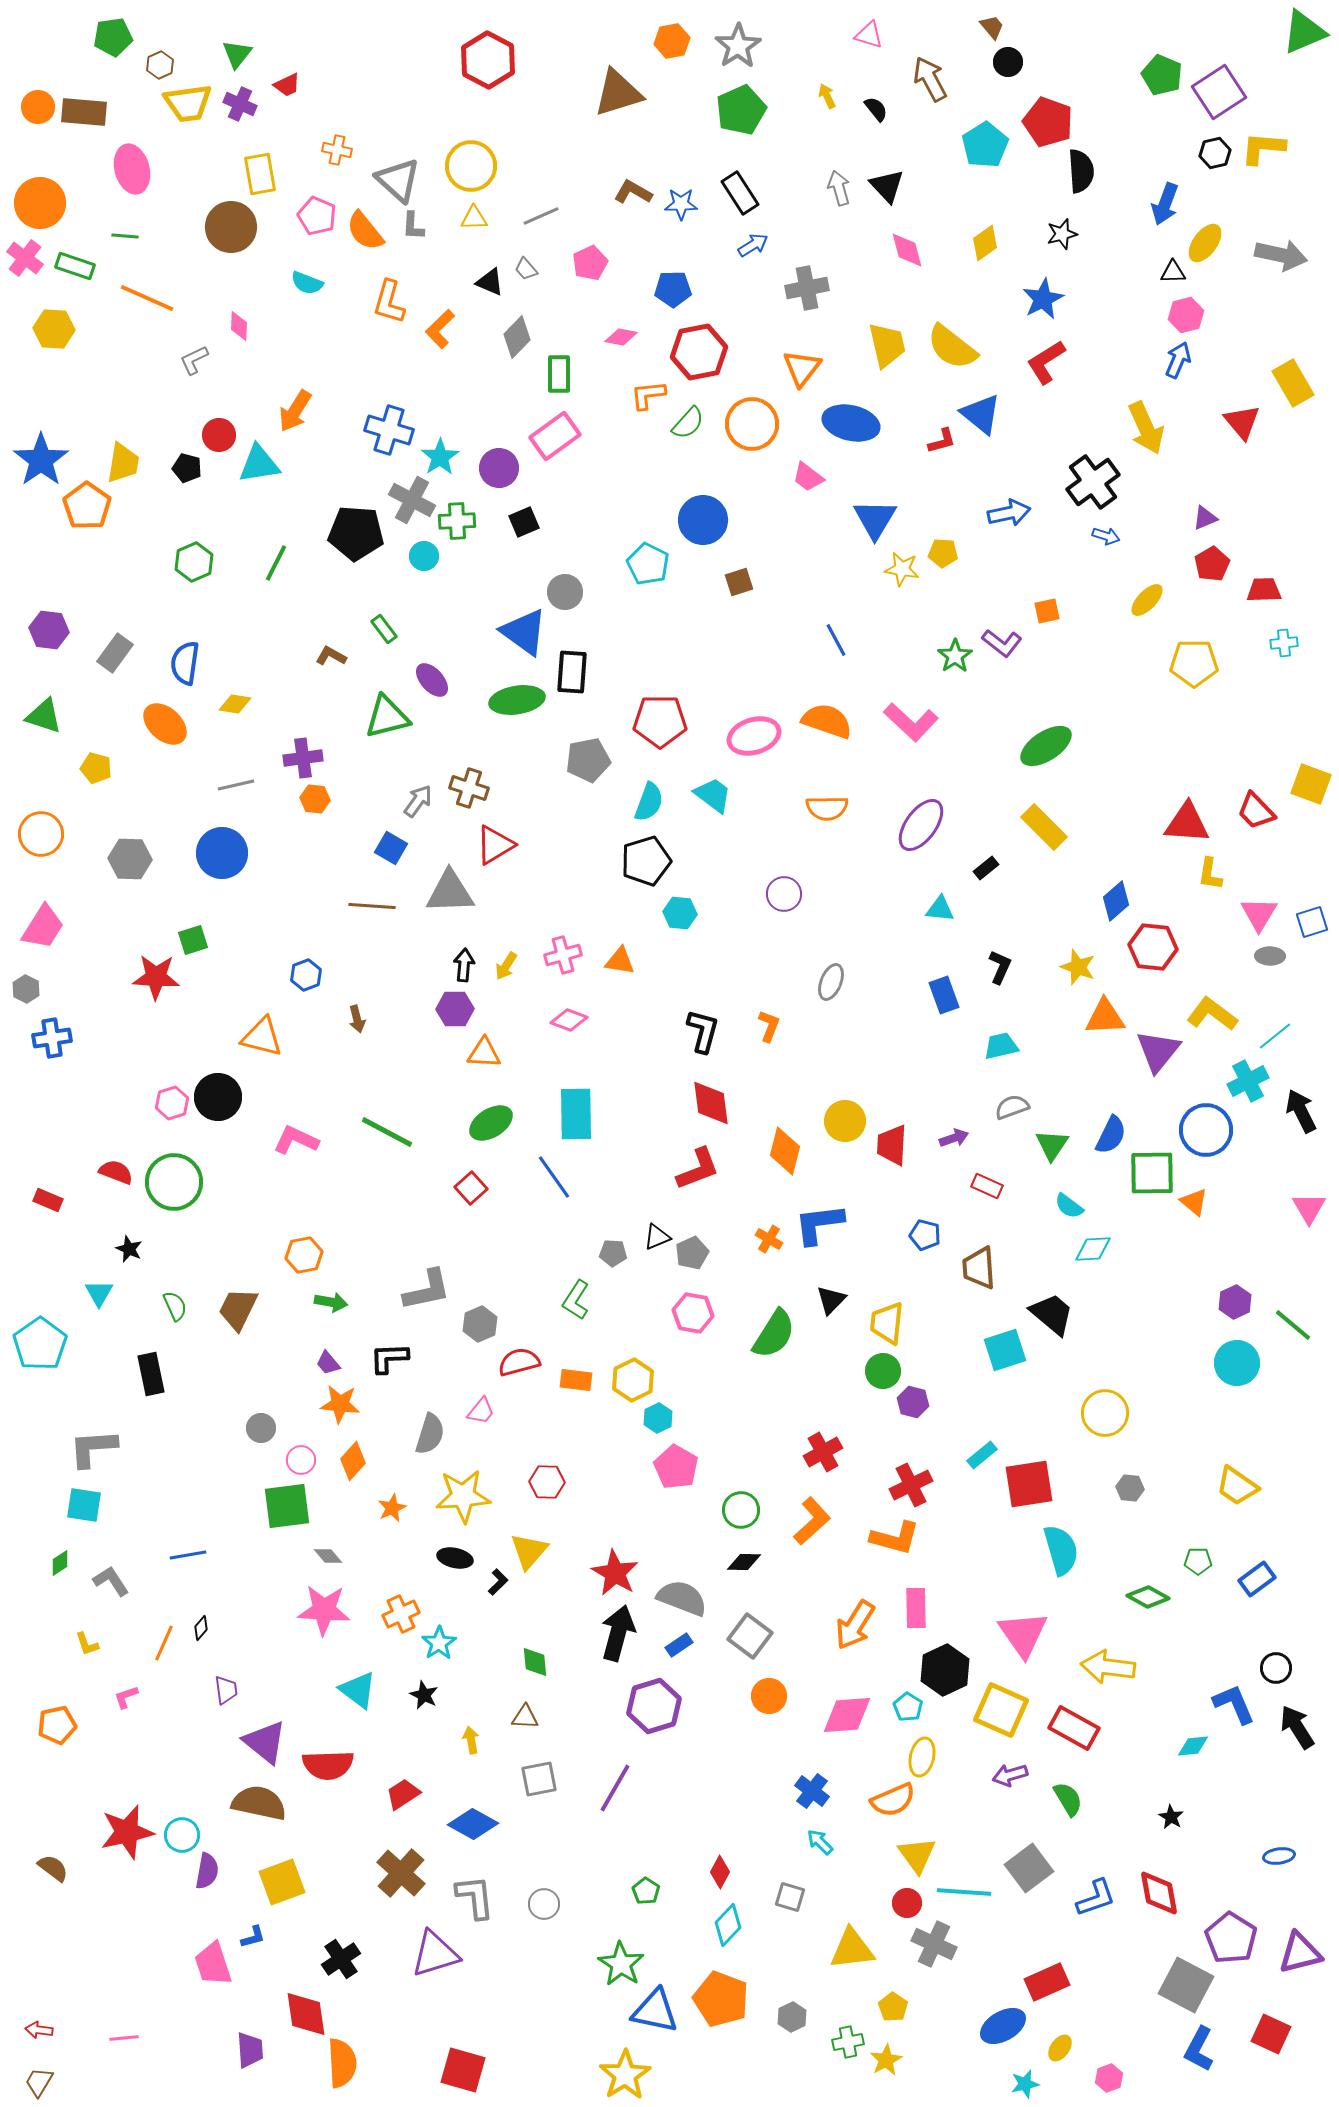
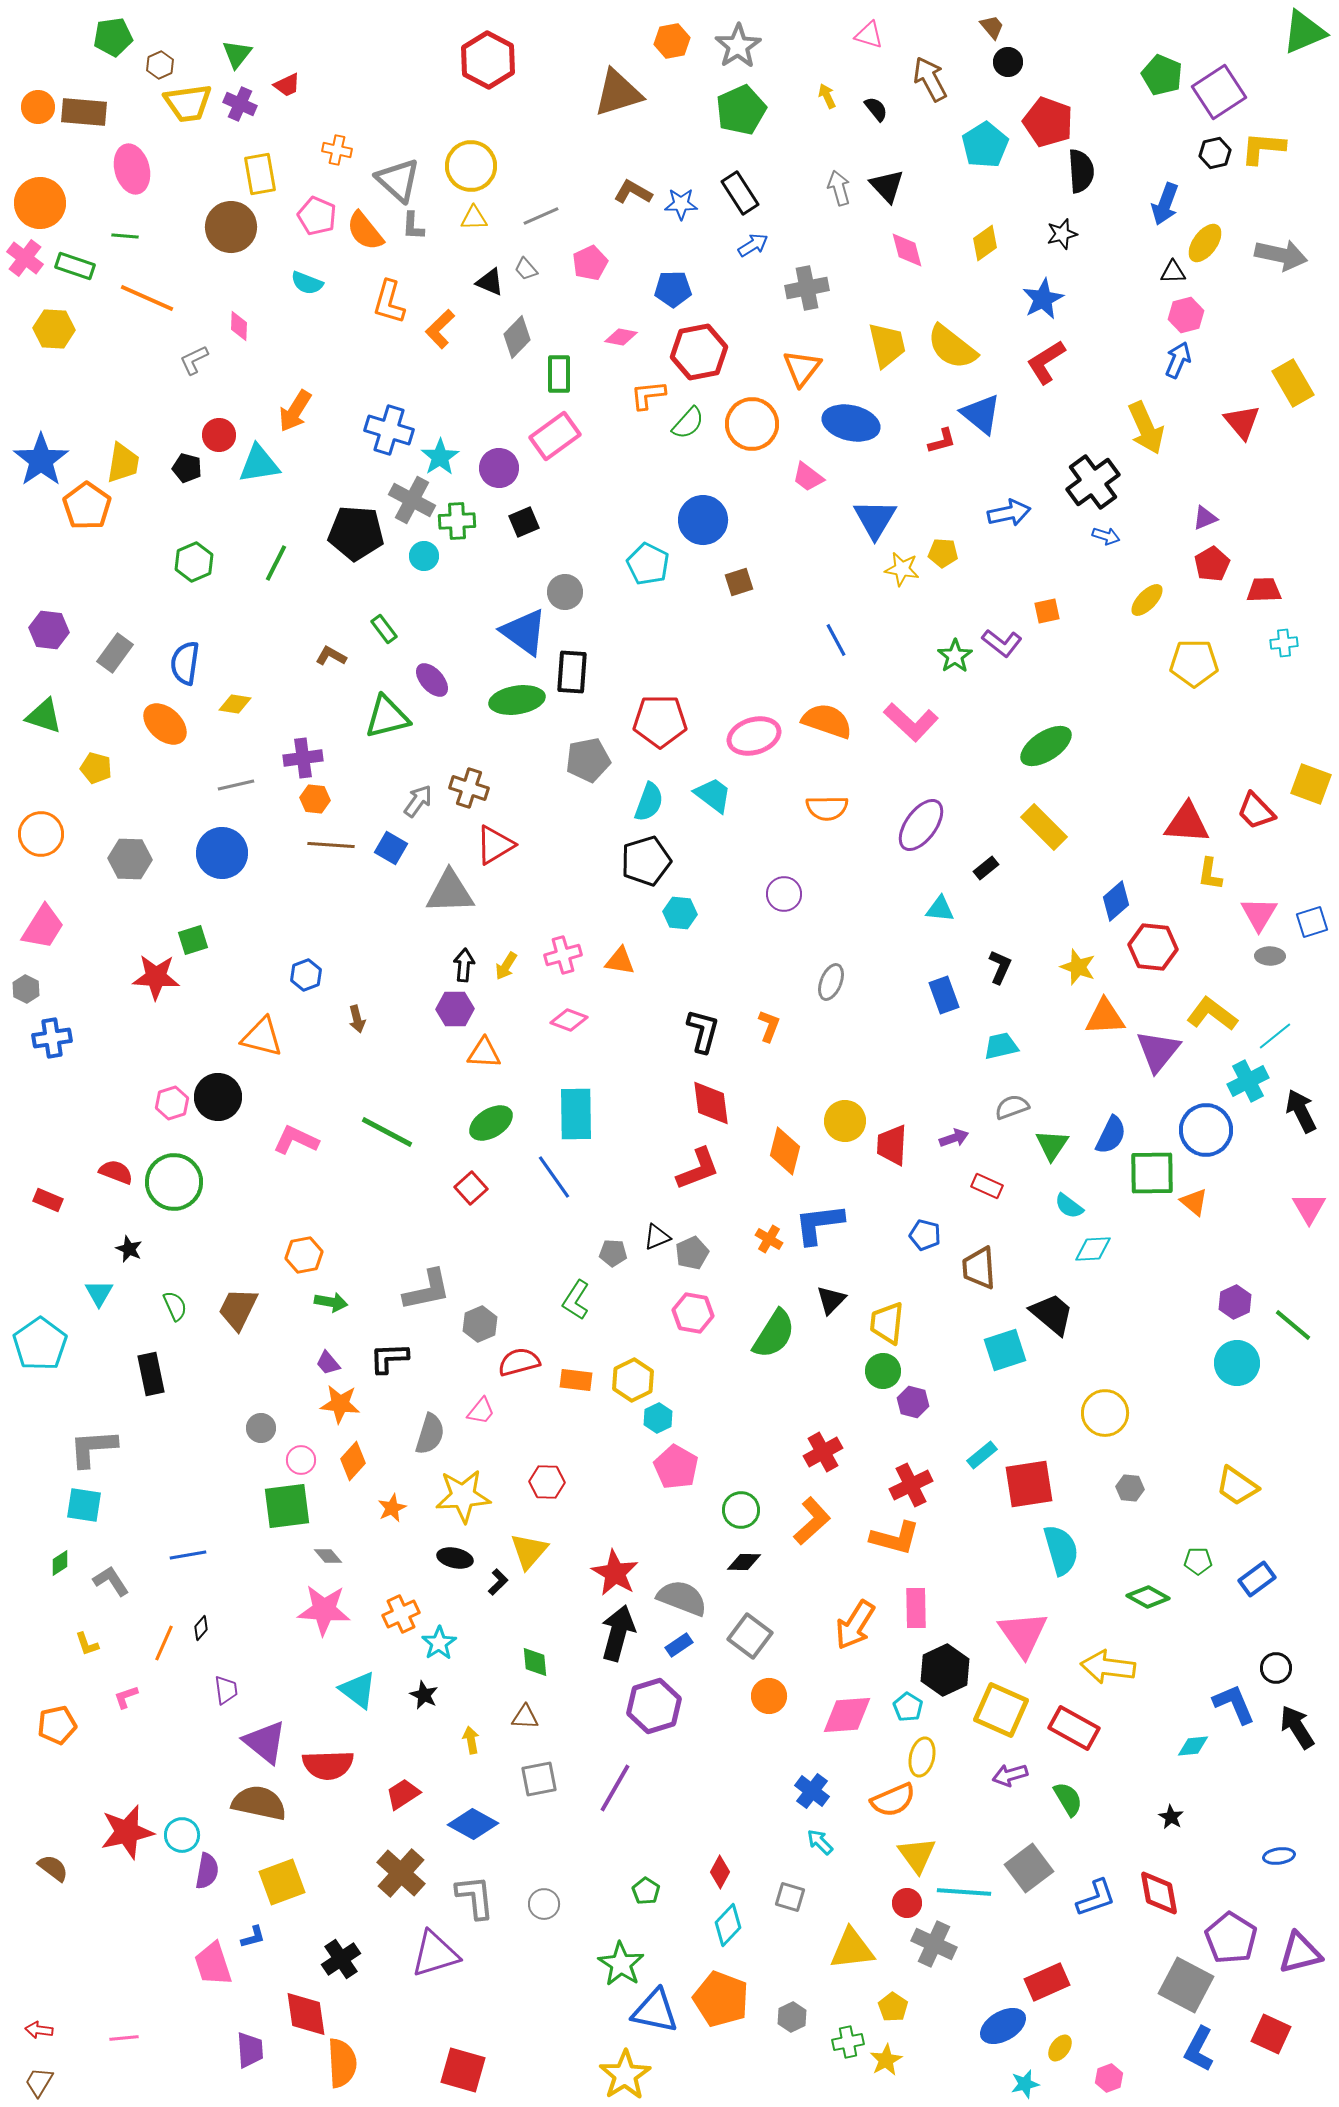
brown line at (372, 906): moved 41 px left, 61 px up
